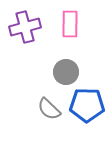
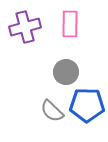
gray semicircle: moved 3 px right, 2 px down
